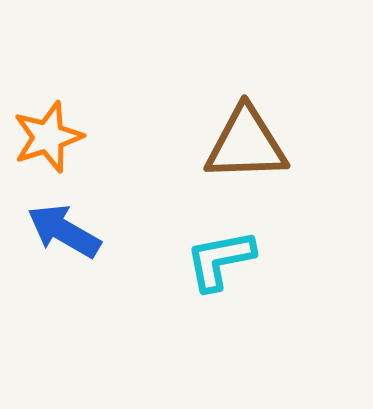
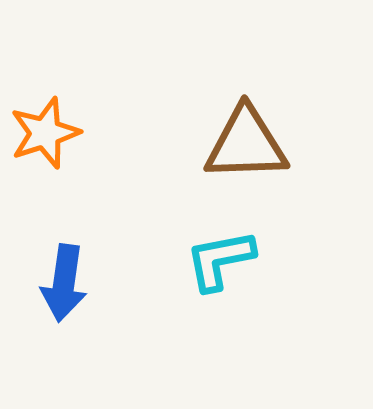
orange star: moved 3 px left, 4 px up
blue arrow: moved 52 px down; rotated 112 degrees counterclockwise
